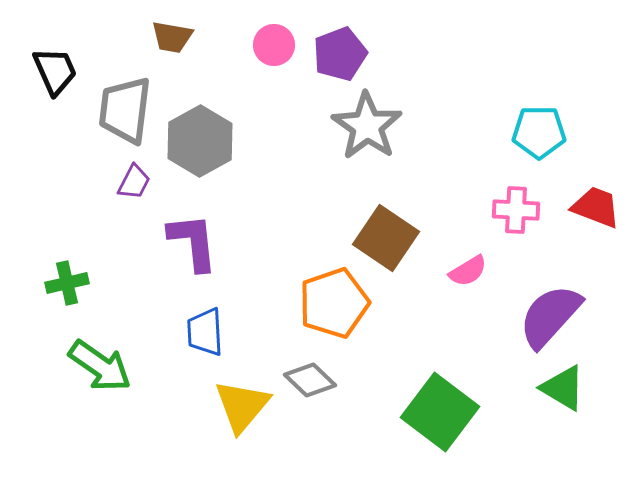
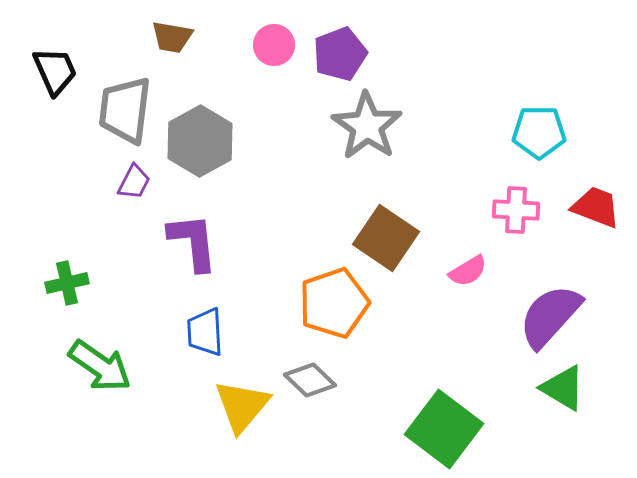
green square: moved 4 px right, 17 px down
